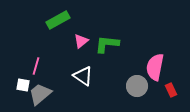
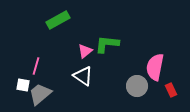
pink triangle: moved 4 px right, 10 px down
